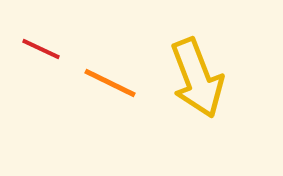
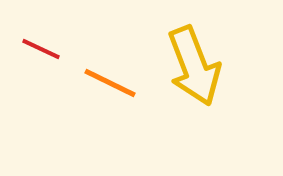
yellow arrow: moved 3 px left, 12 px up
